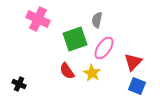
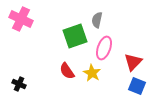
pink cross: moved 17 px left
green square: moved 3 px up
pink ellipse: rotated 15 degrees counterclockwise
